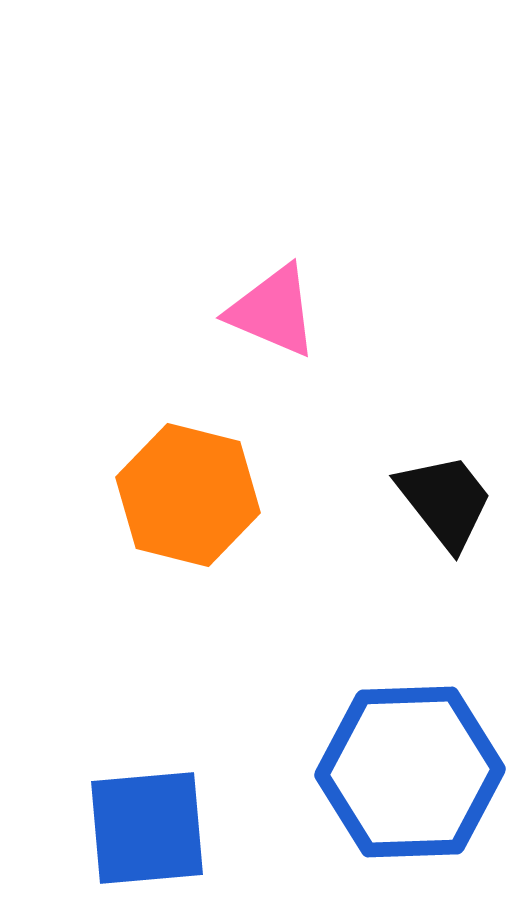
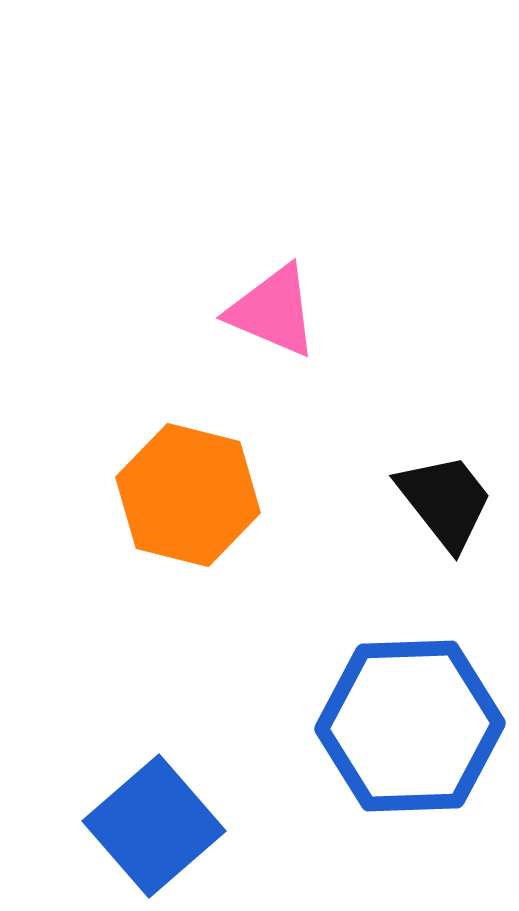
blue hexagon: moved 46 px up
blue square: moved 7 px right, 2 px up; rotated 36 degrees counterclockwise
